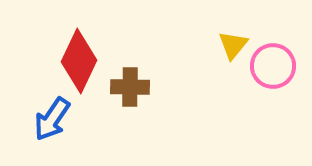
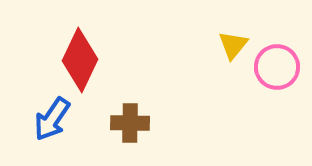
red diamond: moved 1 px right, 1 px up
pink circle: moved 4 px right, 1 px down
brown cross: moved 36 px down
